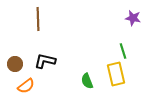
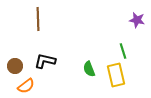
purple star: moved 4 px right, 2 px down
brown circle: moved 2 px down
yellow rectangle: moved 1 px down
green semicircle: moved 2 px right, 12 px up
